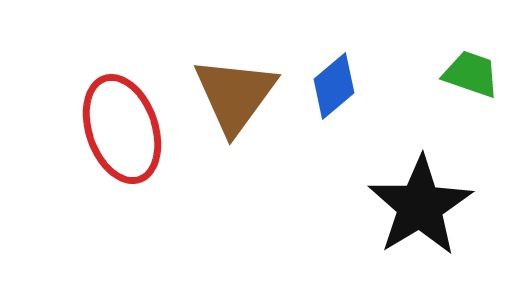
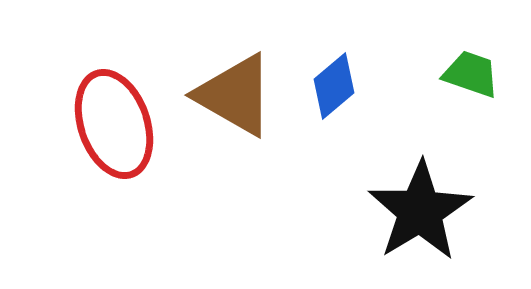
brown triangle: rotated 36 degrees counterclockwise
red ellipse: moved 8 px left, 5 px up
black star: moved 5 px down
